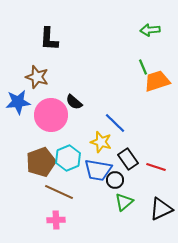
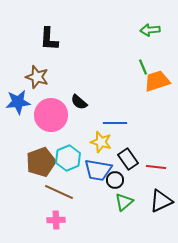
black semicircle: moved 5 px right
blue line: rotated 45 degrees counterclockwise
red line: rotated 12 degrees counterclockwise
black triangle: moved 8 px up
